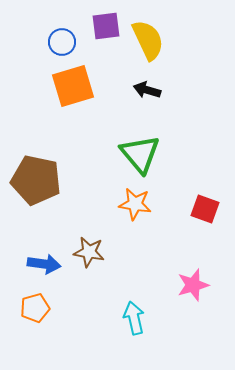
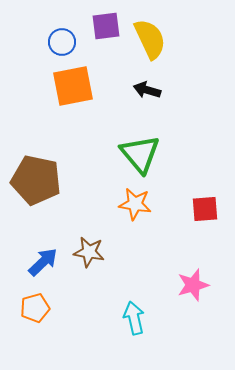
yellow semicircle: moved 2 px right, 1 px up
orange square: rotated 6 degrees clockwise
red square: rotated 24 degrees counterclockwise
blue arrow: moved 1 px left, 2 px up; rotated 52 degrees counterclockwise
